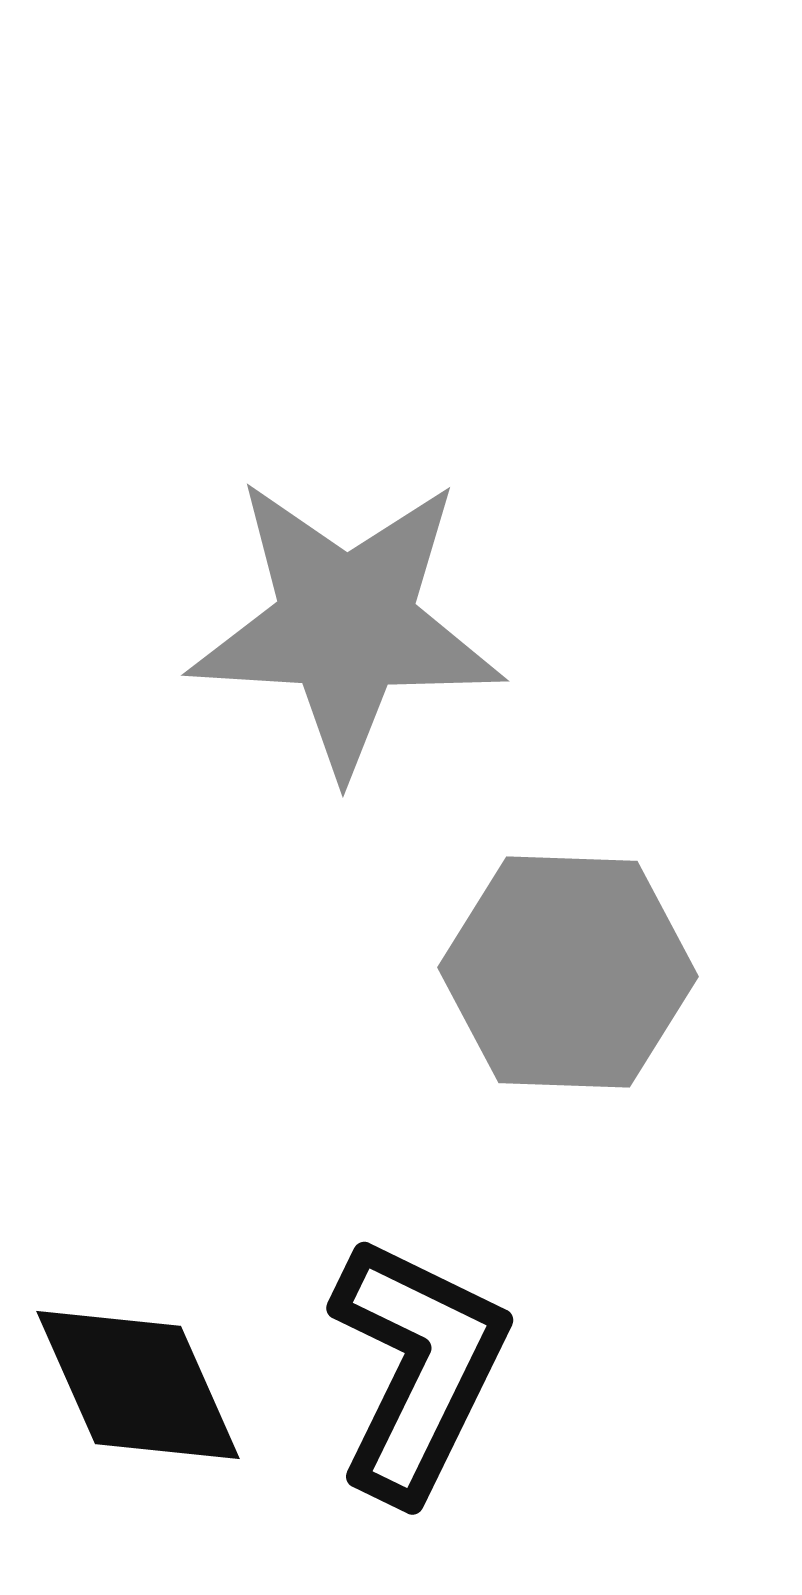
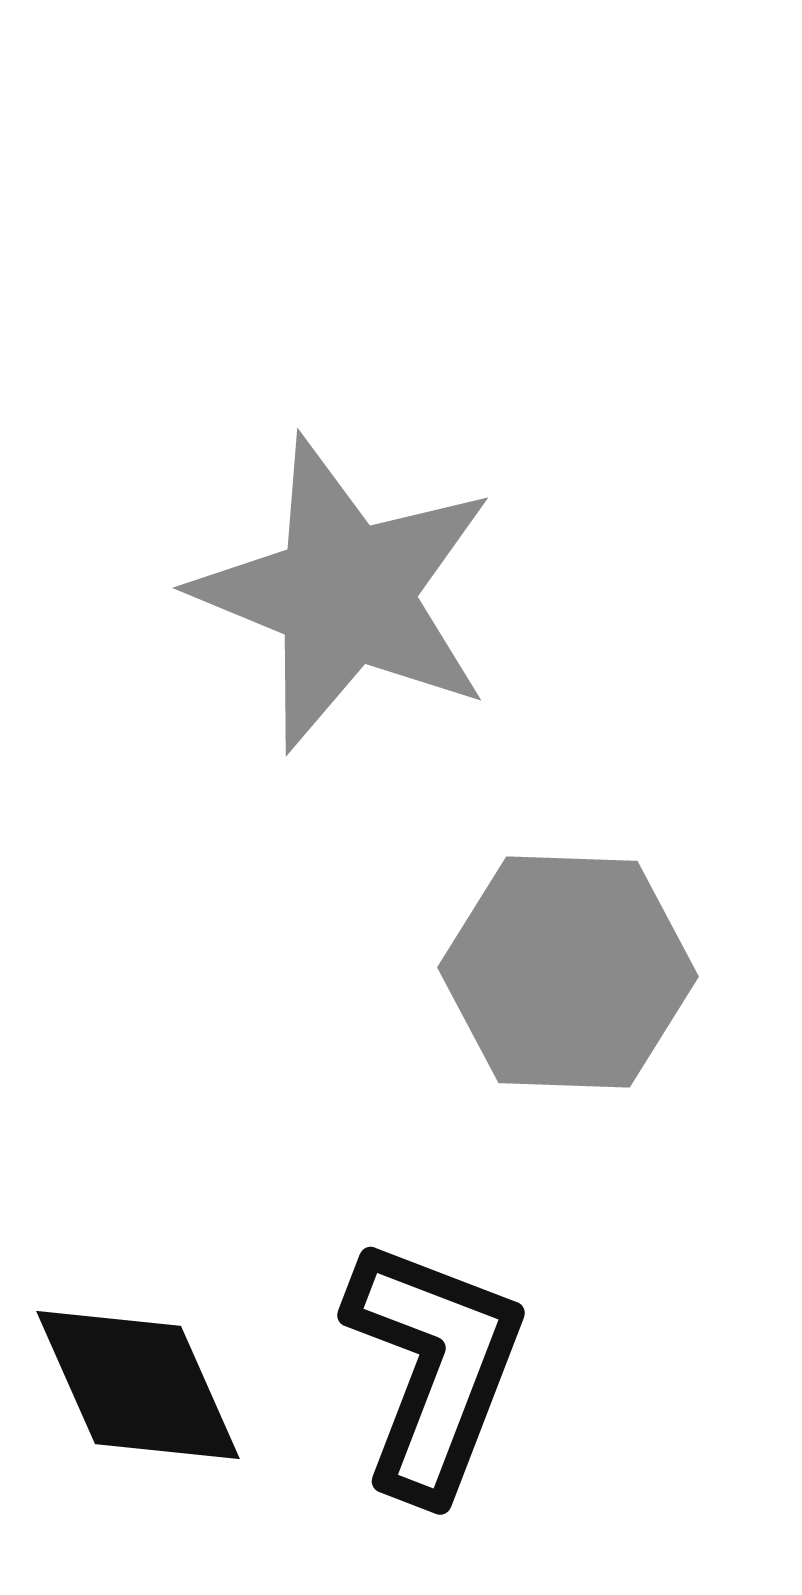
gray star: moved 1 px left, 31 px up; rotated 19 degrees clockwise
black L-shape: moved 16 px right; rotated 5 degrees counterclockwise
